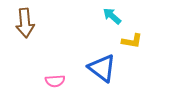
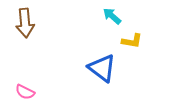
pink semicircle: moved 30 px left, 11 px down; rotated 30 degrees clockwise
